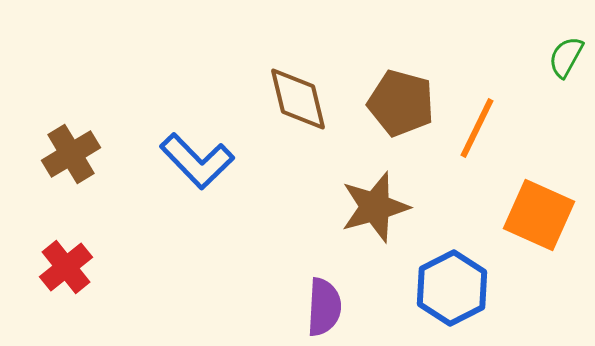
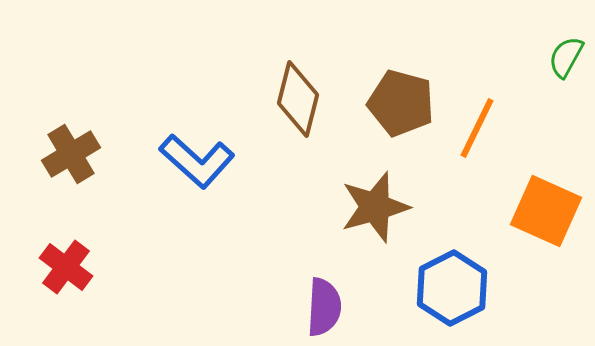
brown diamond: rotated 28 degrees clockwise
blue L-shape: rotated 4 degrees counterclockwise
orange square: moved 7 px right, 4 px up
red cross: rotated 14 degrees counterclockwise
